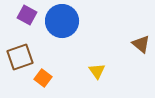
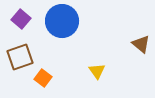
purple square: moved 6 px left, 4 px down; rotated 12 degrees clockwise
